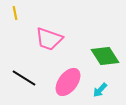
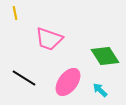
cyan arrow: rotated 91 degrees clockwise
